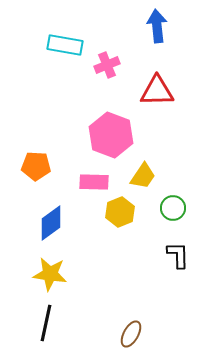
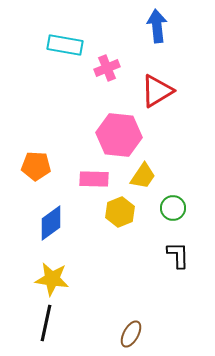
pink cross: moved 3 px down
red triangle: rotated 30 degrees counterclockwise
pink hexagon: moved 8 px right; rotated 15 degrees counterclockwise
pink rectangle: moved 3 px up
yellow star: moved 2 px right, 5 px down
